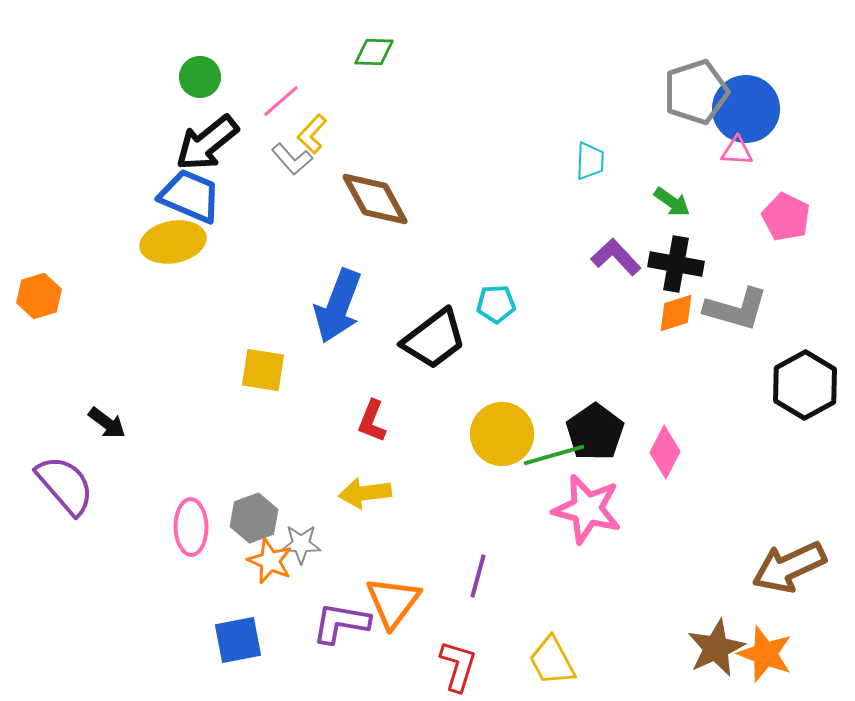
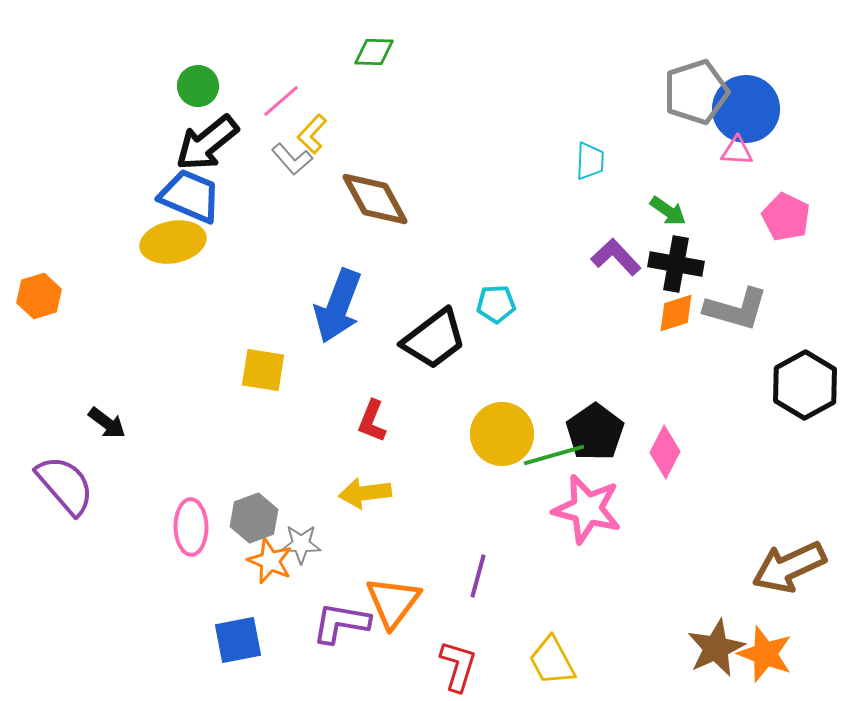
green circle at (200, 77): moved 2 px left, 9 px down
green arrow at (672, 202): moved 4 px left, 9 px down
